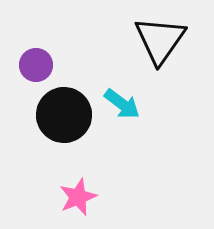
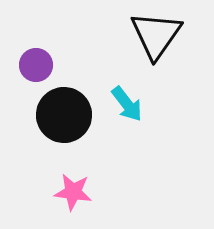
black triangle: moved 4 px left, 5 px up
cyan arrow: moved 5 px right; rotated 15 degrees clockwise
pink star: moved 5 px left, 5 px up; rotated 30 degrees clockwise
